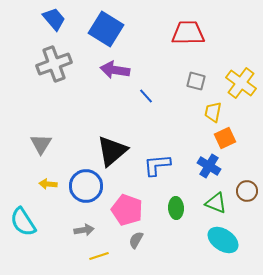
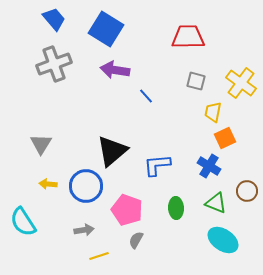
red trapezoid: moved 4 px down
